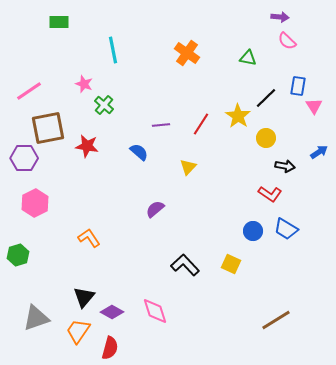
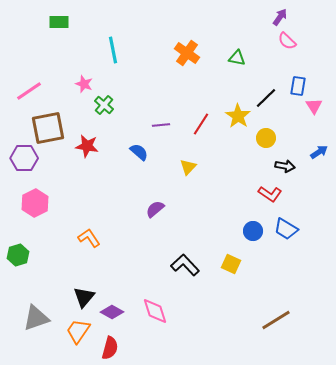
purple arrow: rotated 60 degrees counterclockwise
green triangle: moved 11 px left
